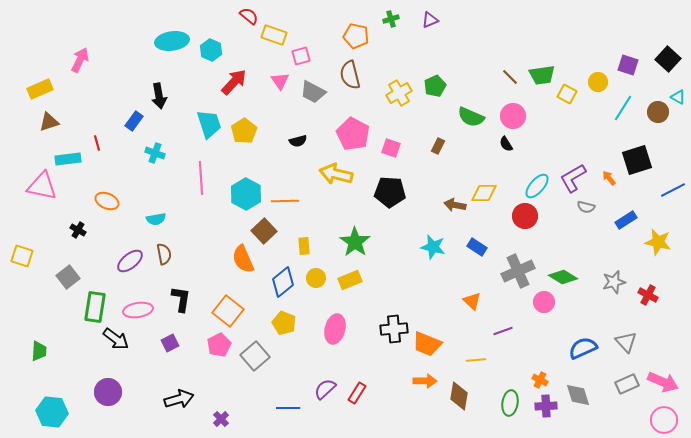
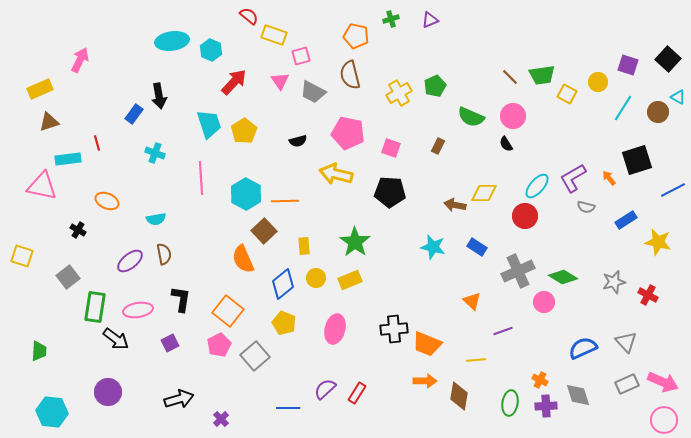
blue rectangle at (134, 121): moved 7 px up
pink pentagon at (353, 134): moved 5 px left, 1 px up; rotated 16 degrees counterclockwise
blue diamond at (283, 282): moved 2 px down
